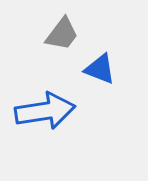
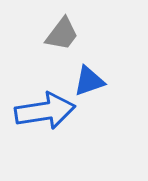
blue triangle: moved 11 px left, 12 px down; rotated 40 degrees counterclockwise
